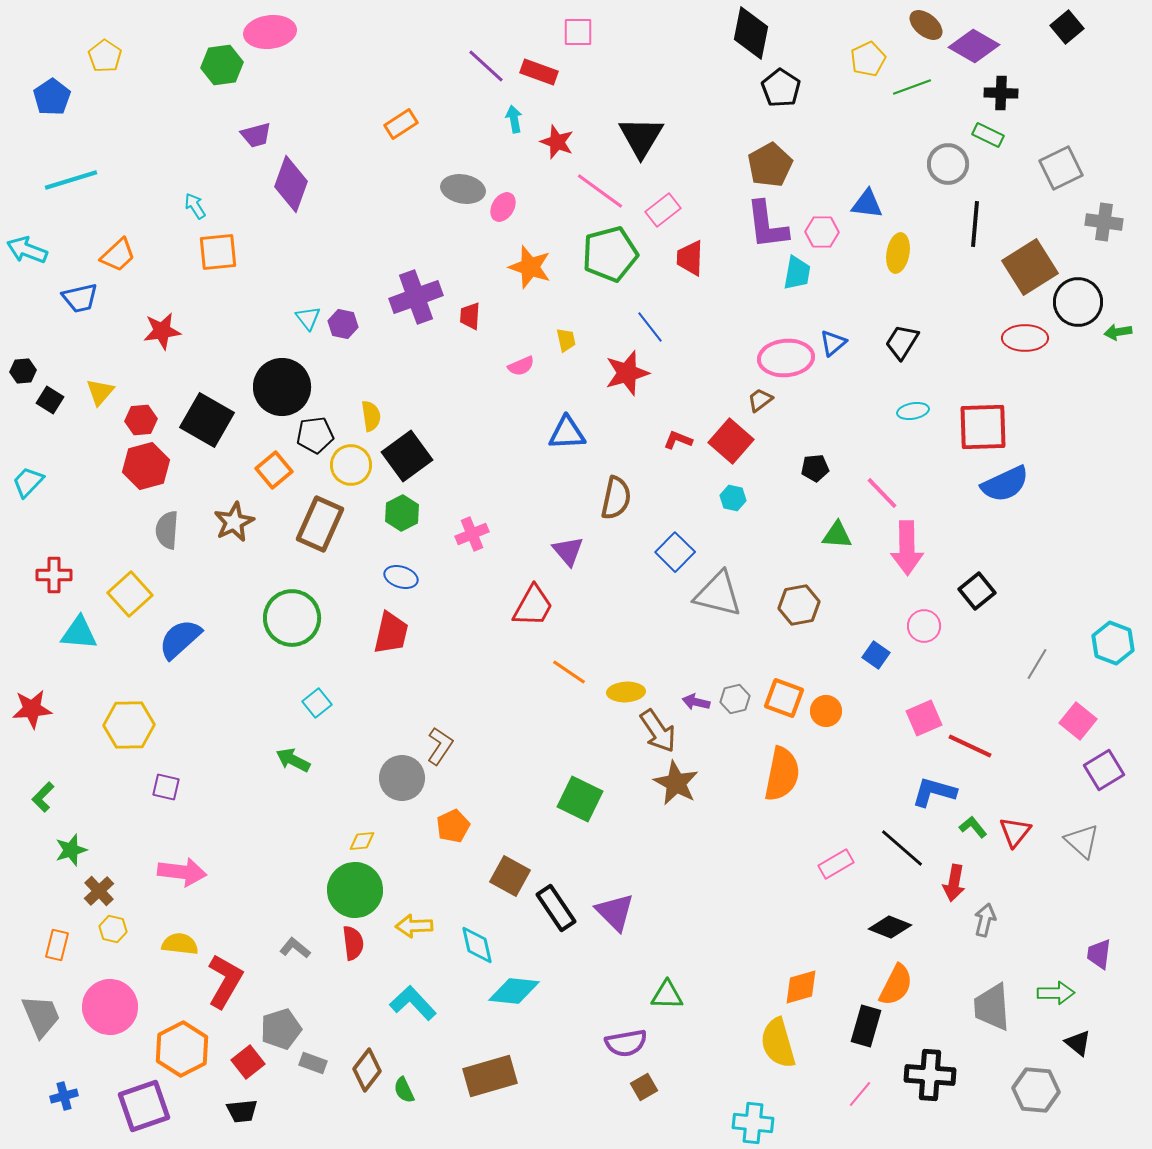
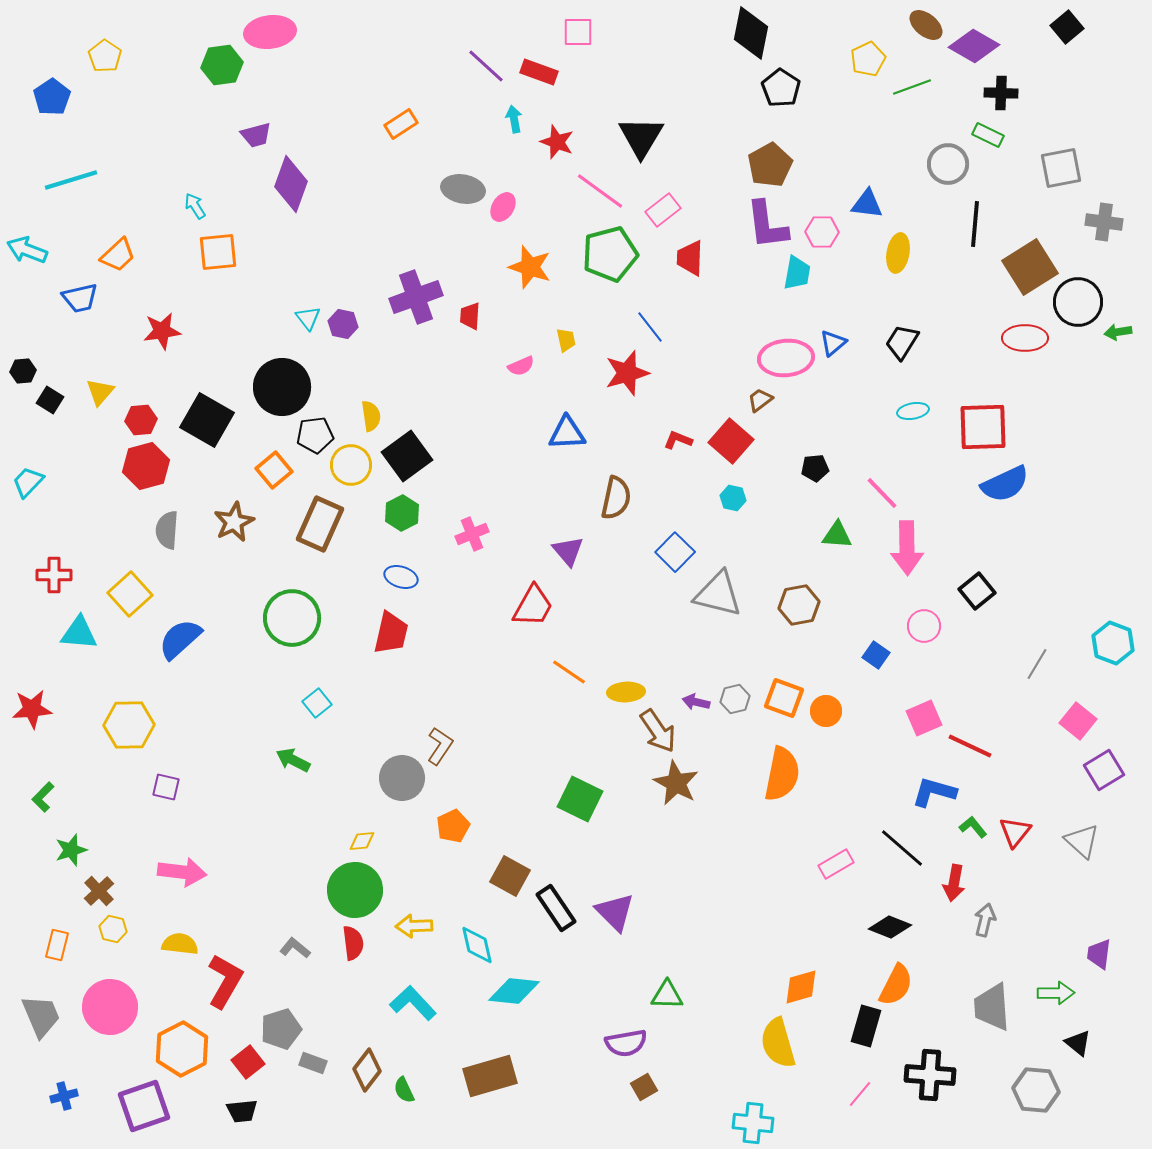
gray square at (1061, 168): rotated 15 degrees clockwise
